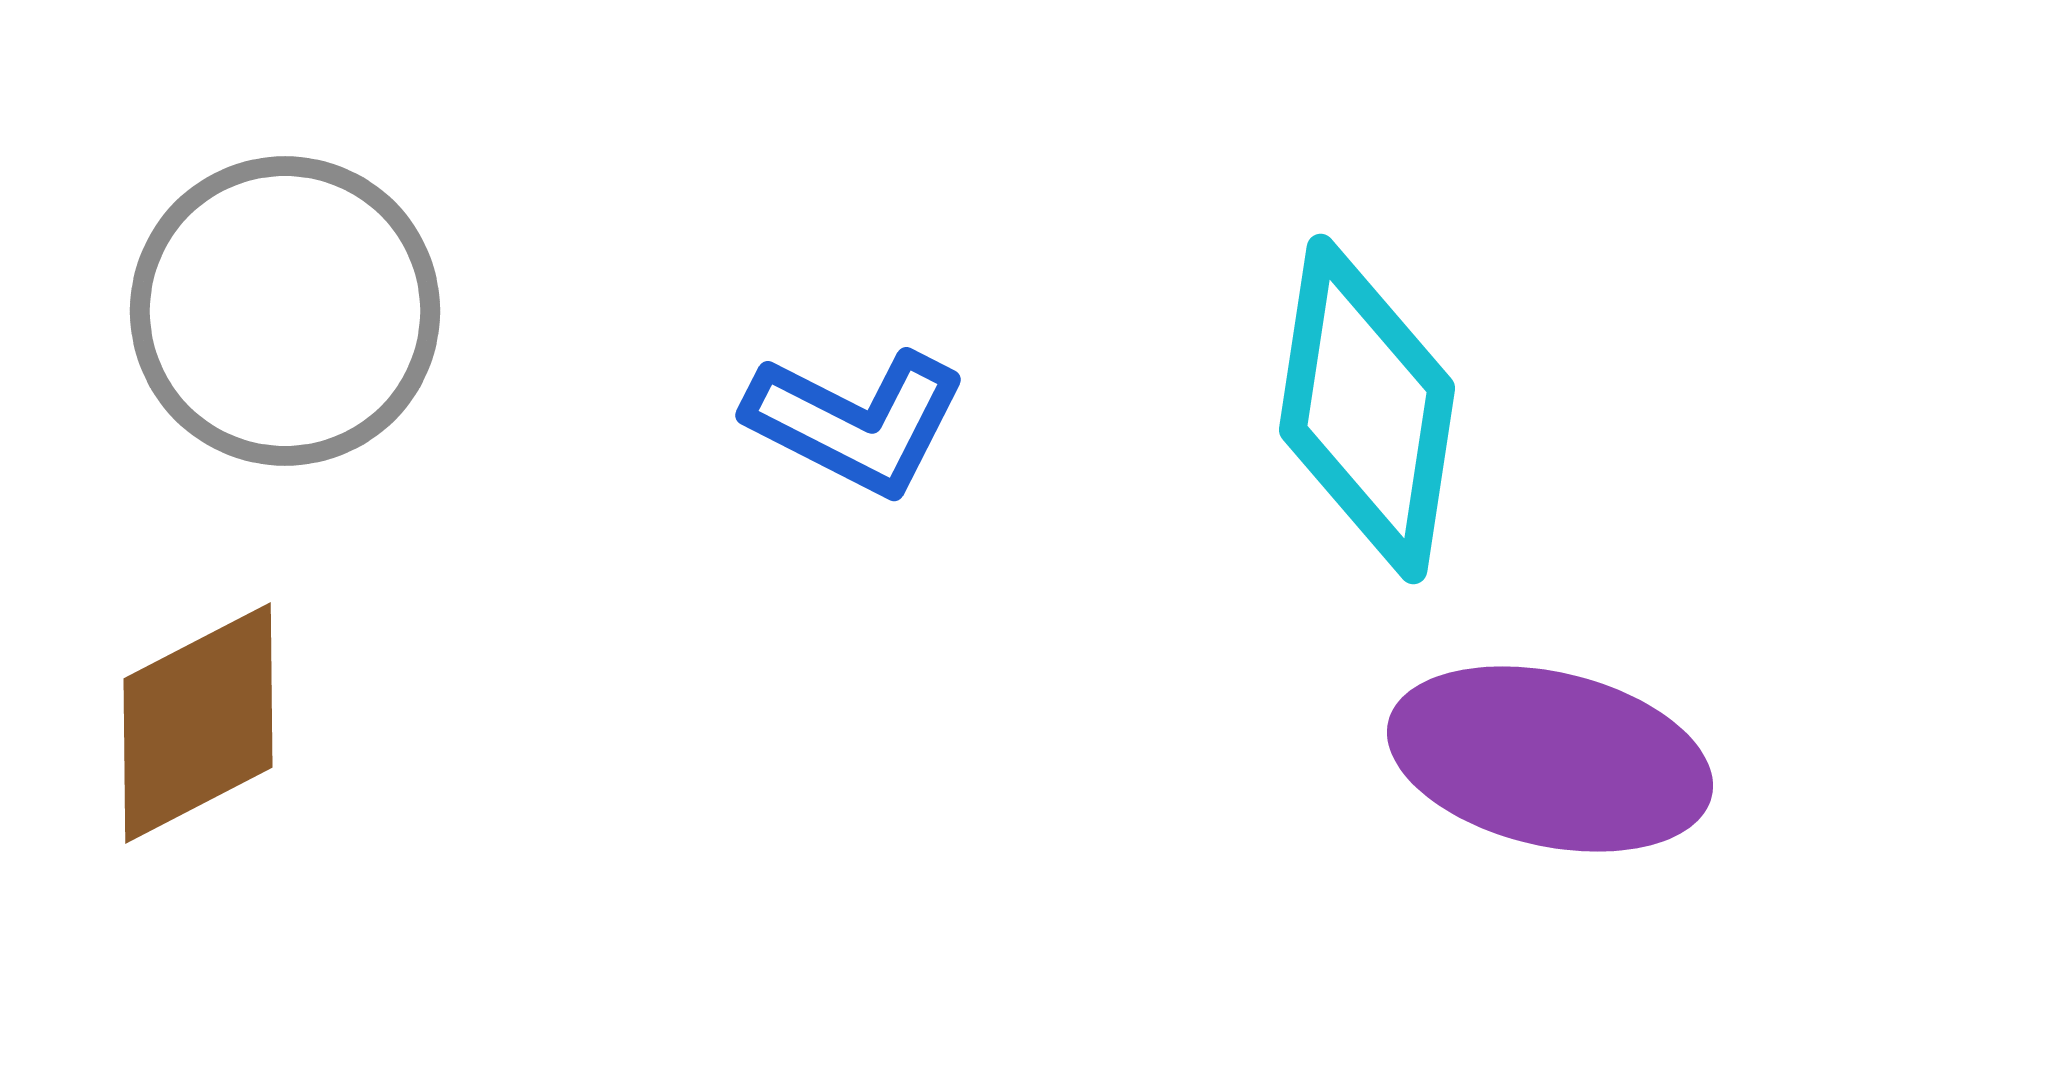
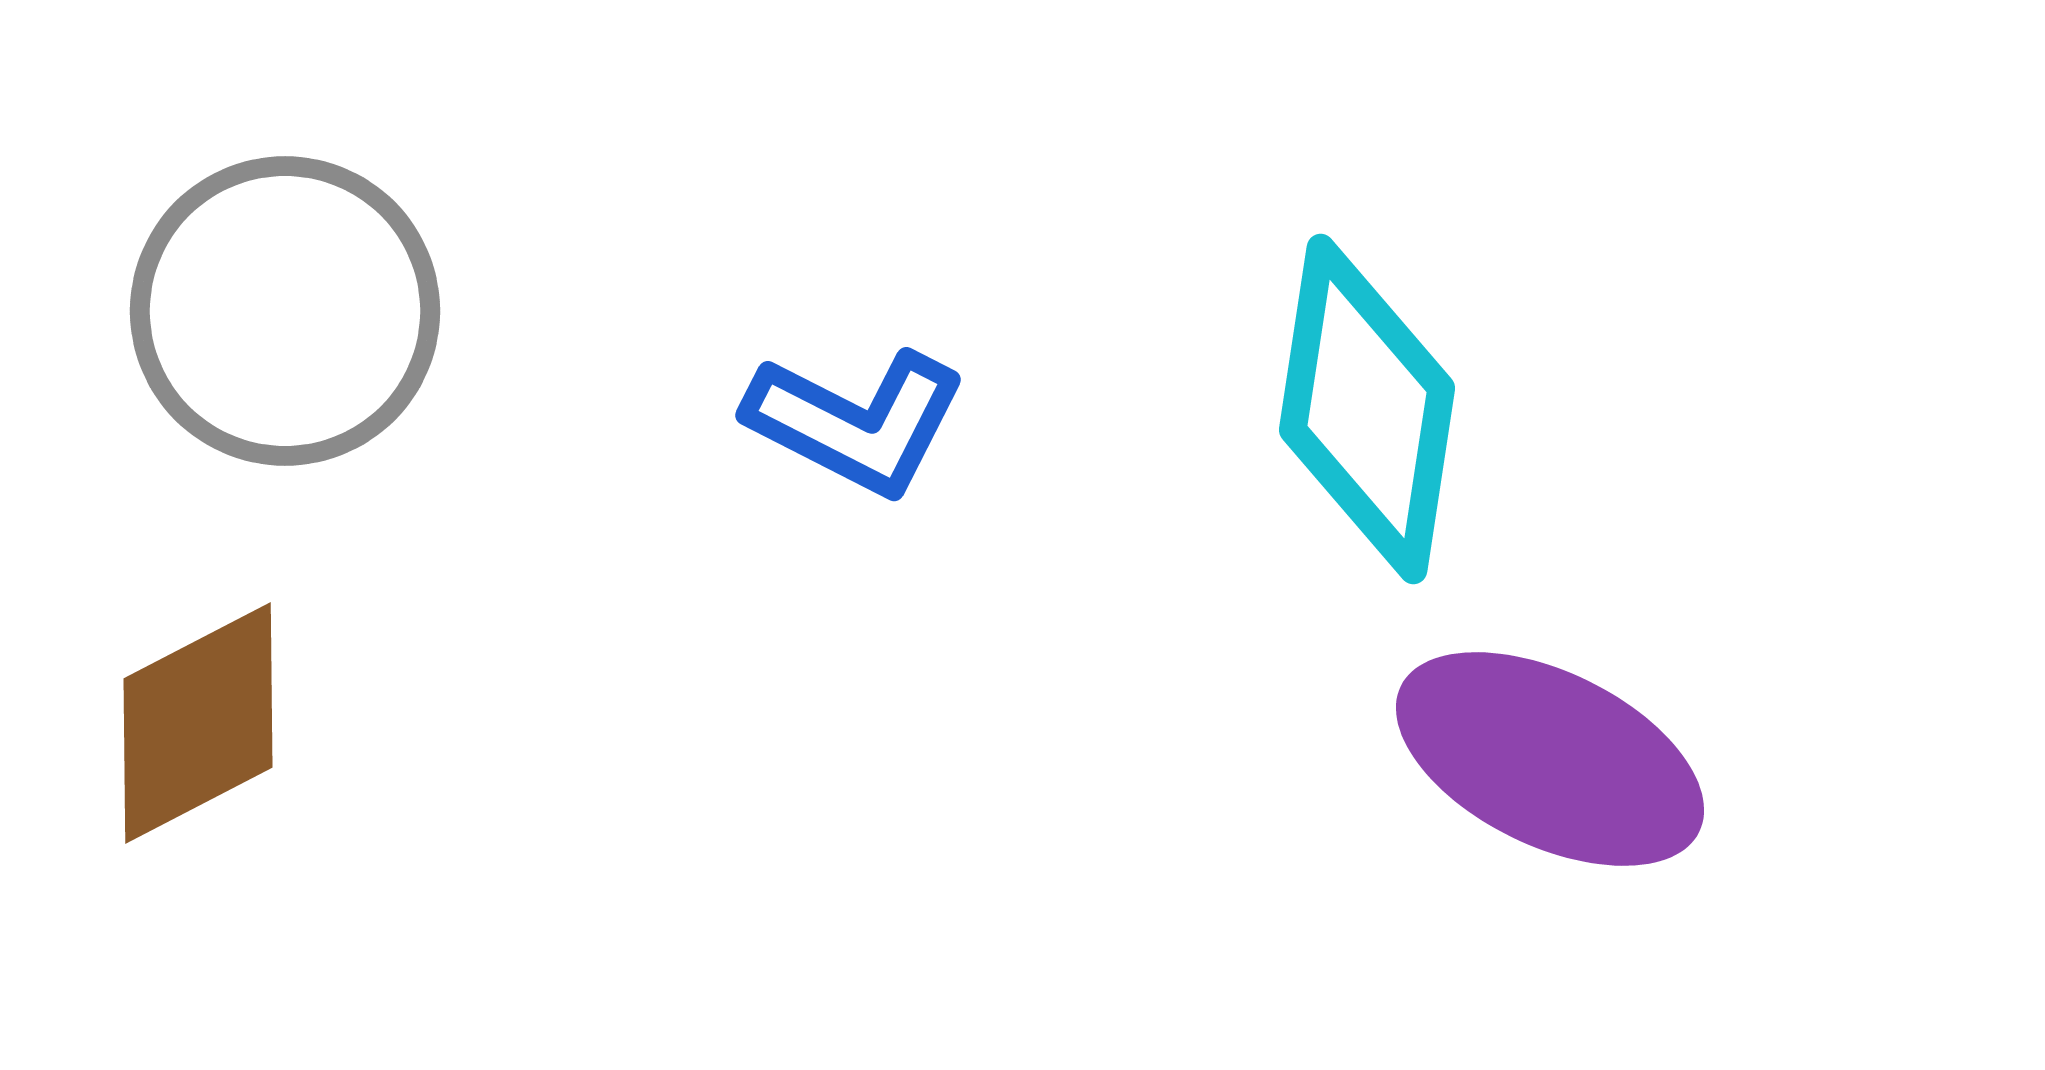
purple ellipse: rotated 13 degrees clockwise
